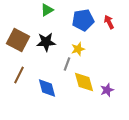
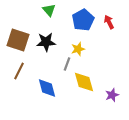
green triangle: moved 2 px right; rotated 40 degrees counterclockwise
blue pentagon: rotated 20 degrees counterclockwise
brown square: rotated 10 degrees counterclockwise
brown line: moved 4 px up
purple star: moved 5 px right, 5 px down
